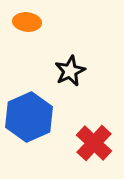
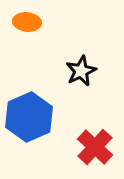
black star: moved 11 px right
red cross: moved 1 px right, 4 px down
